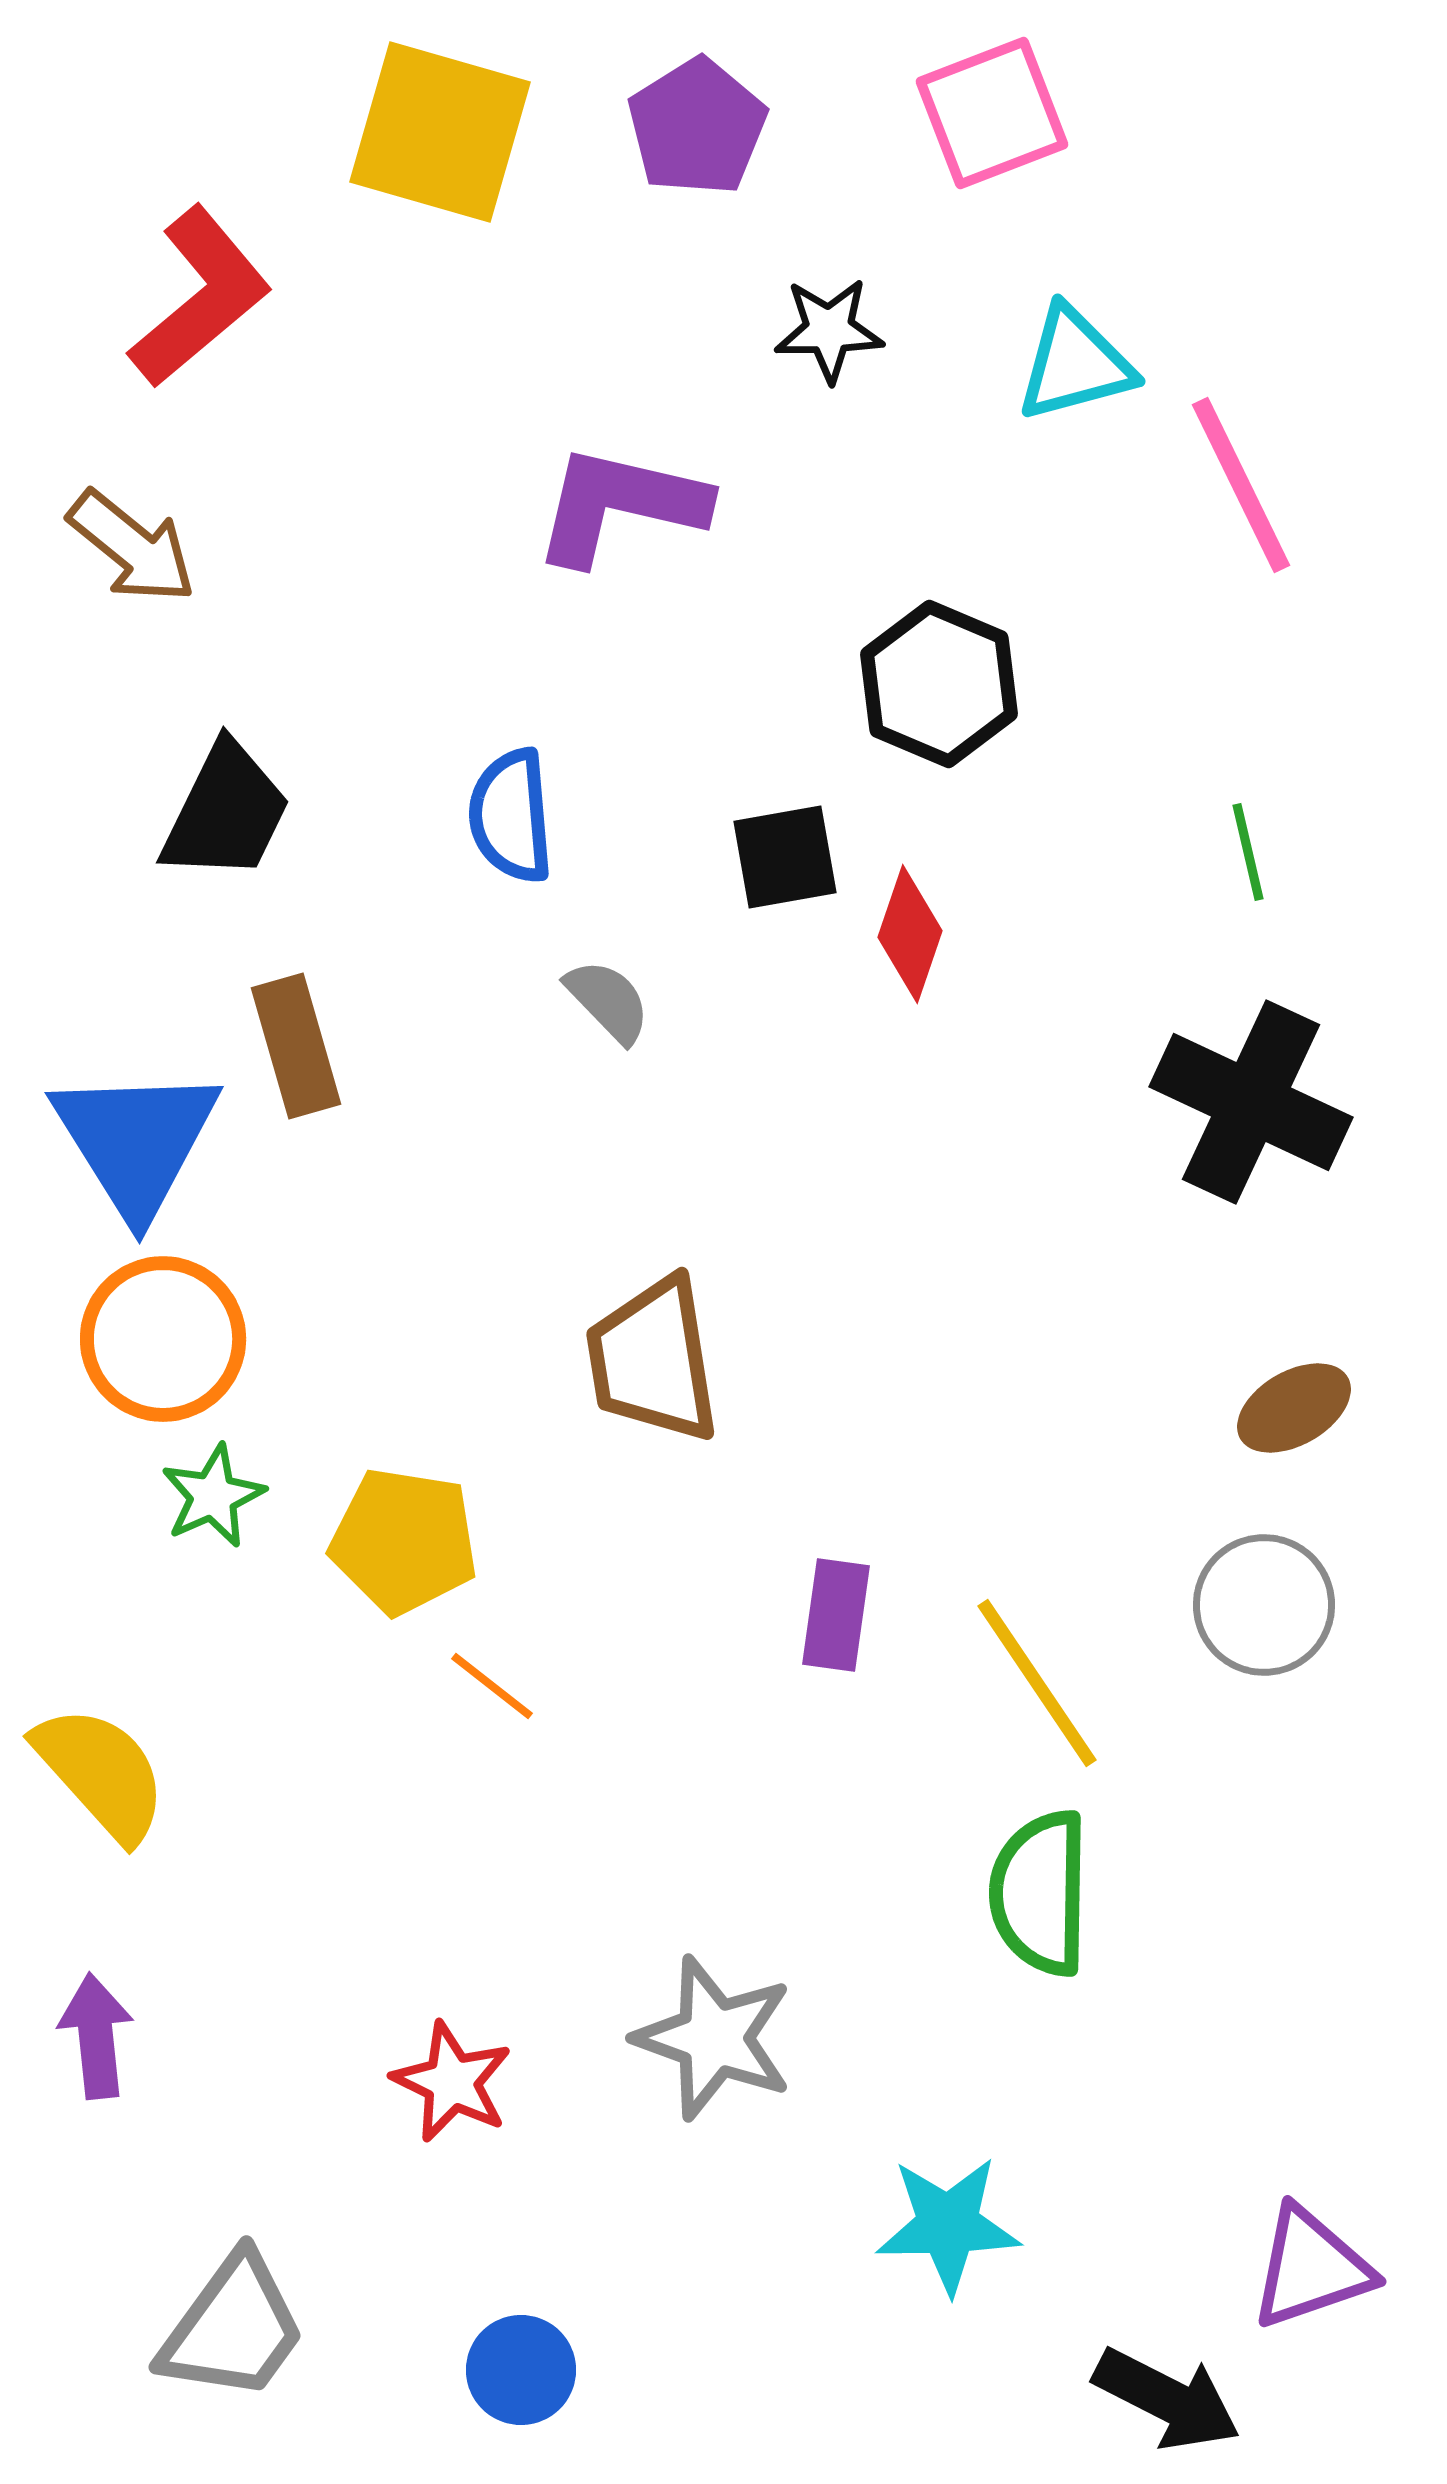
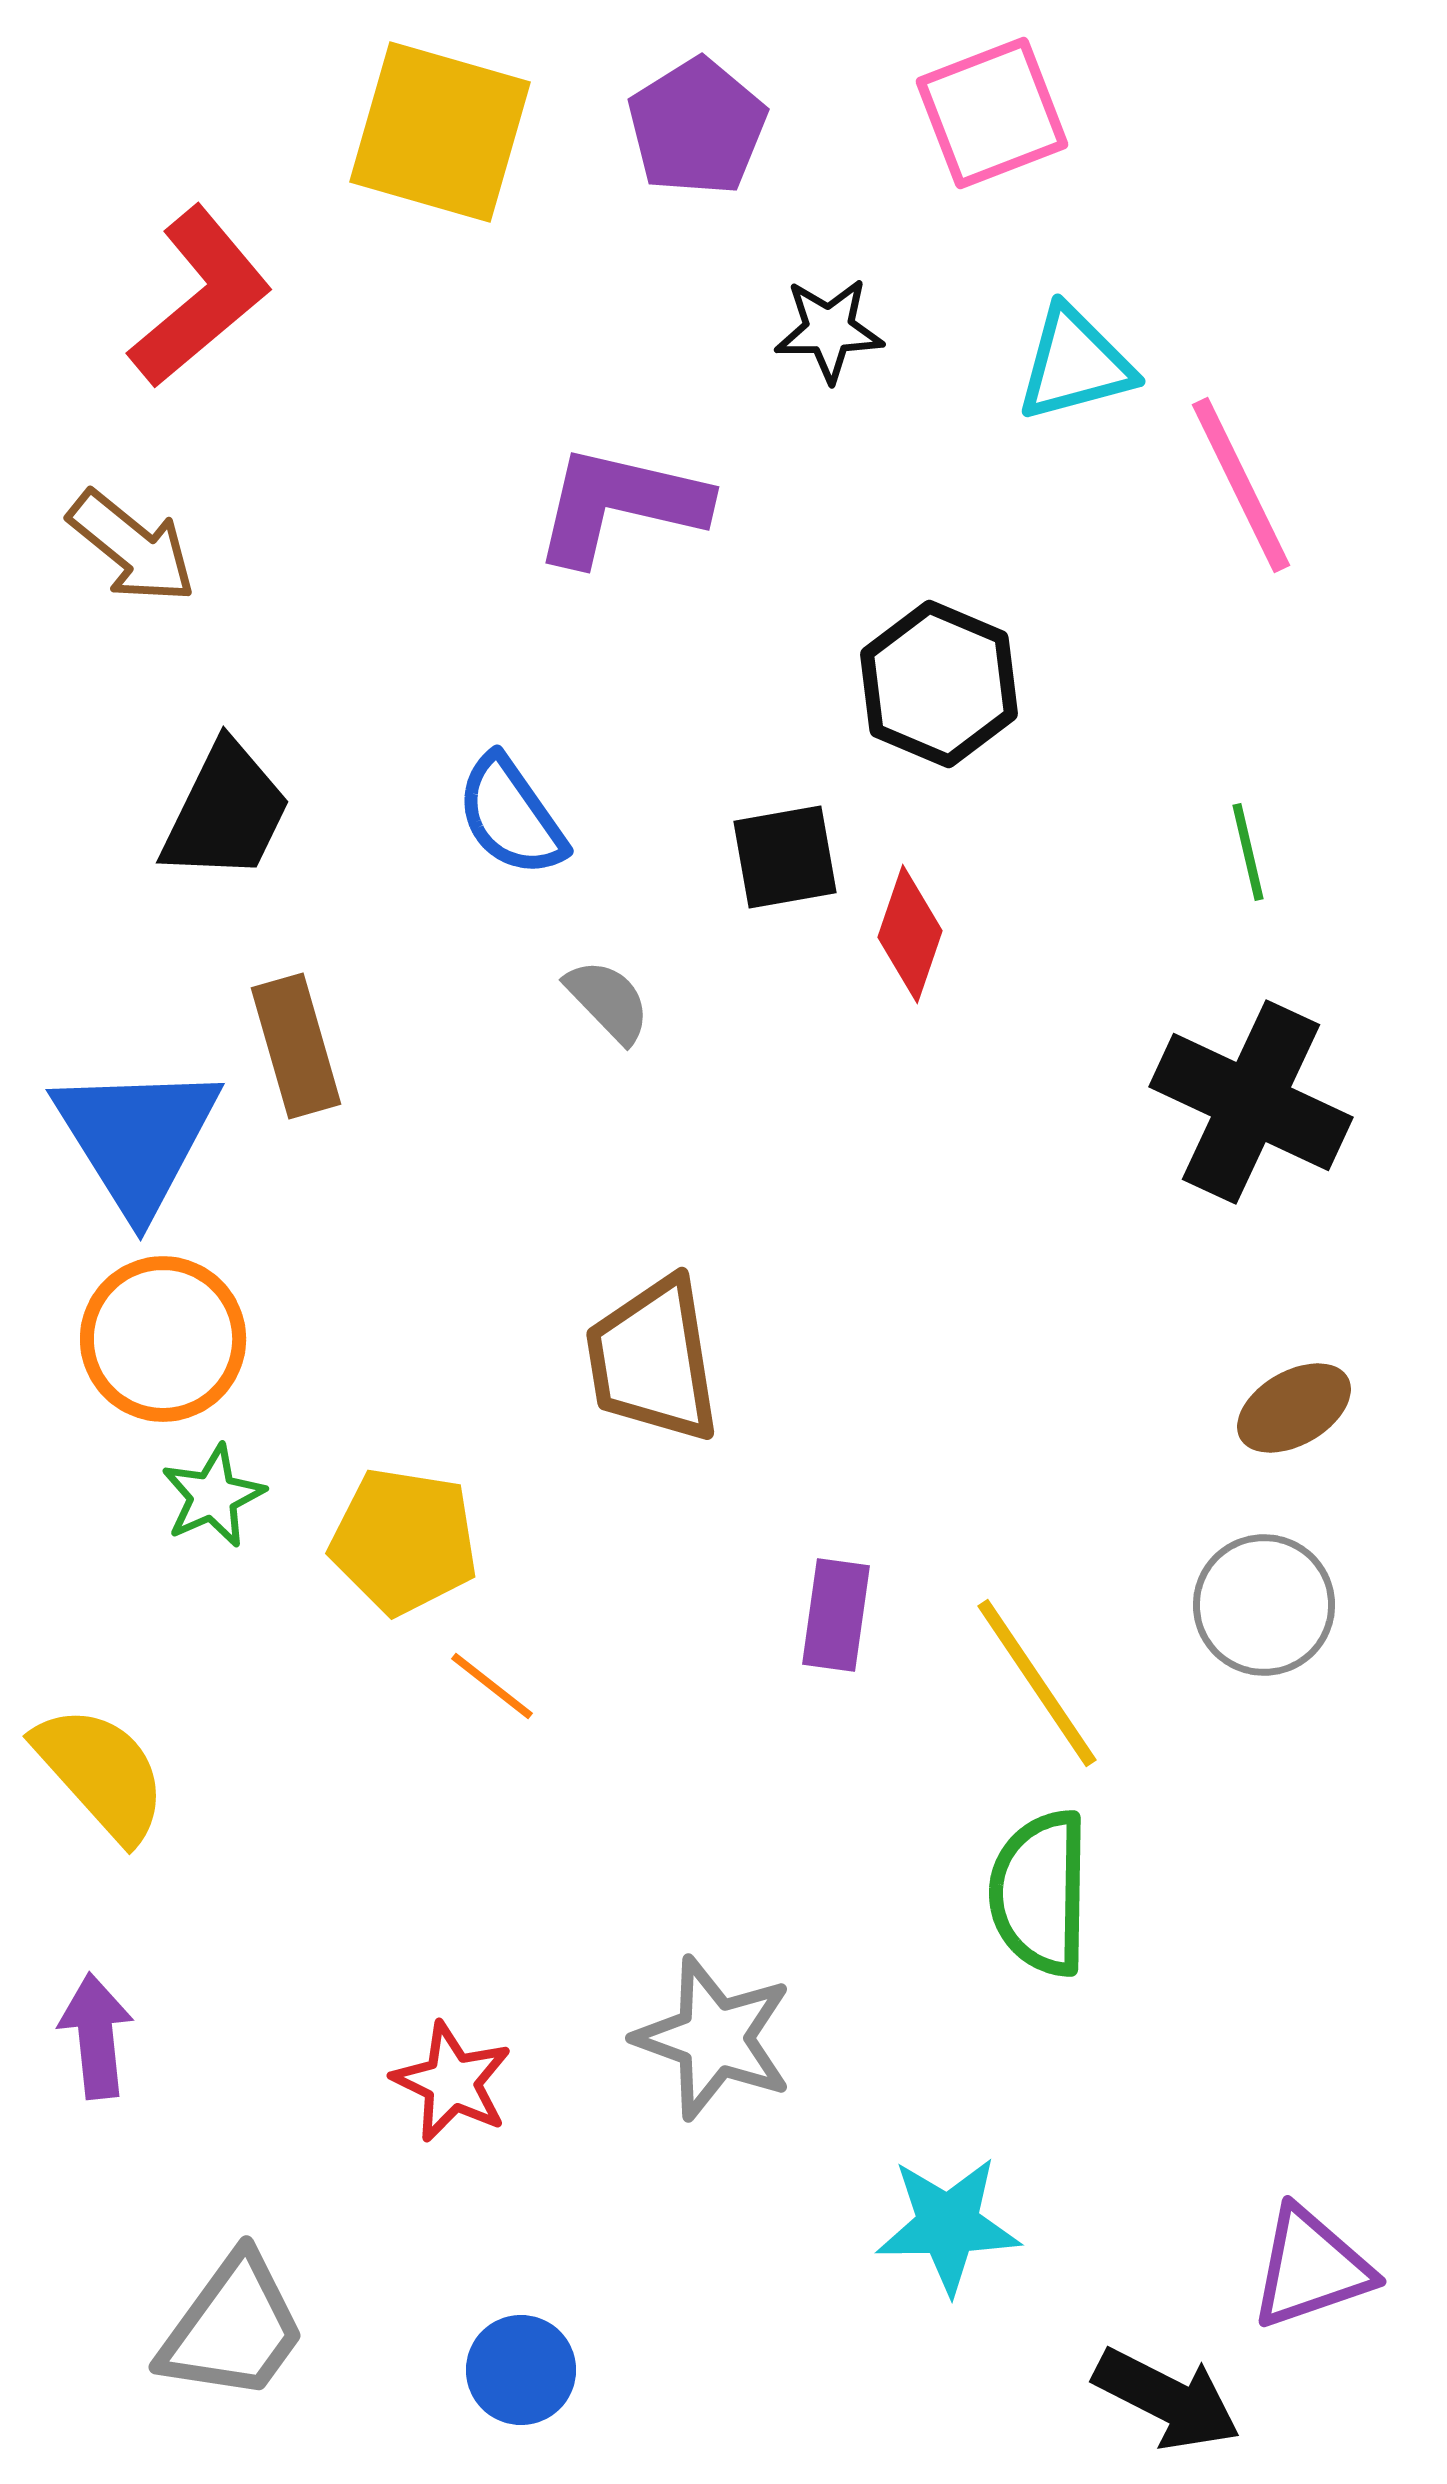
blue semicircle: rotated 30 degrees counterclockwise
blue triangle: moved 1 px right, 3 px up
